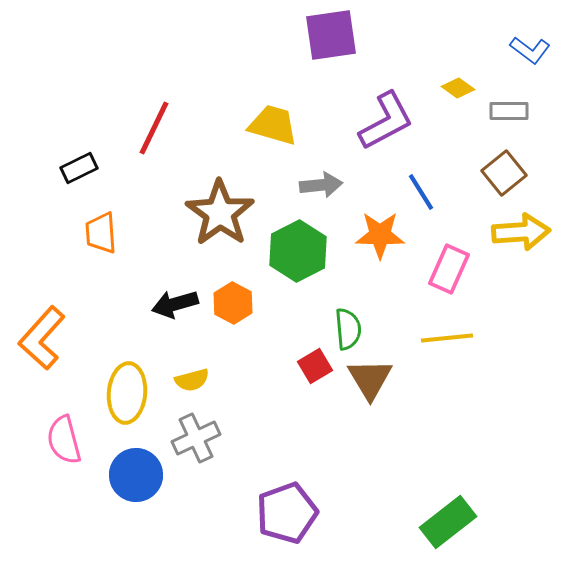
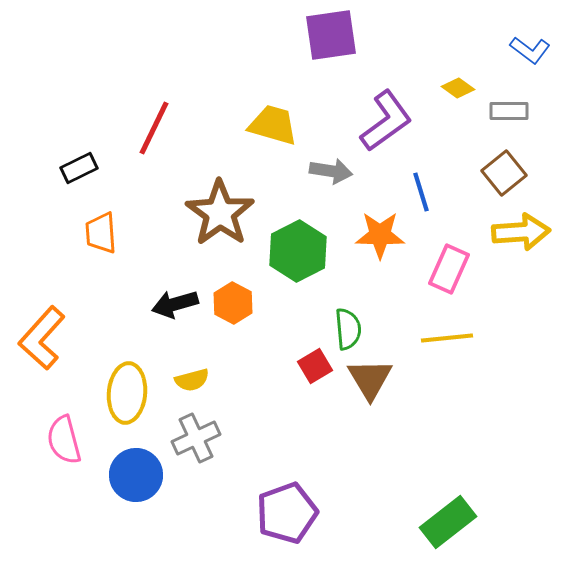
purple L-shape: rotated 8 degrees counterclockwise
gray arrow: moved 10 px right, 14 px up; rotated 15 degrees clockwise
blue line: rotated 15 degrees clockwise
